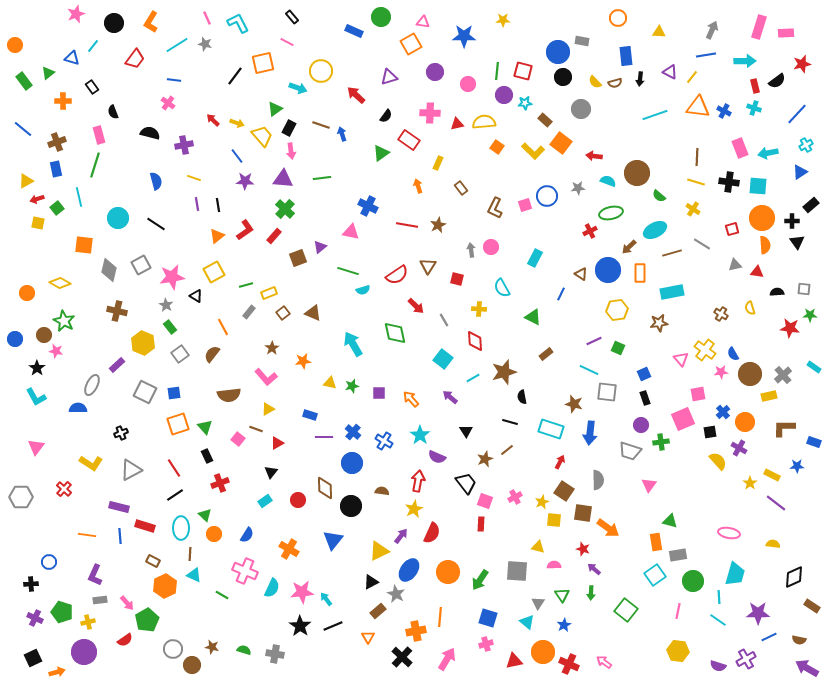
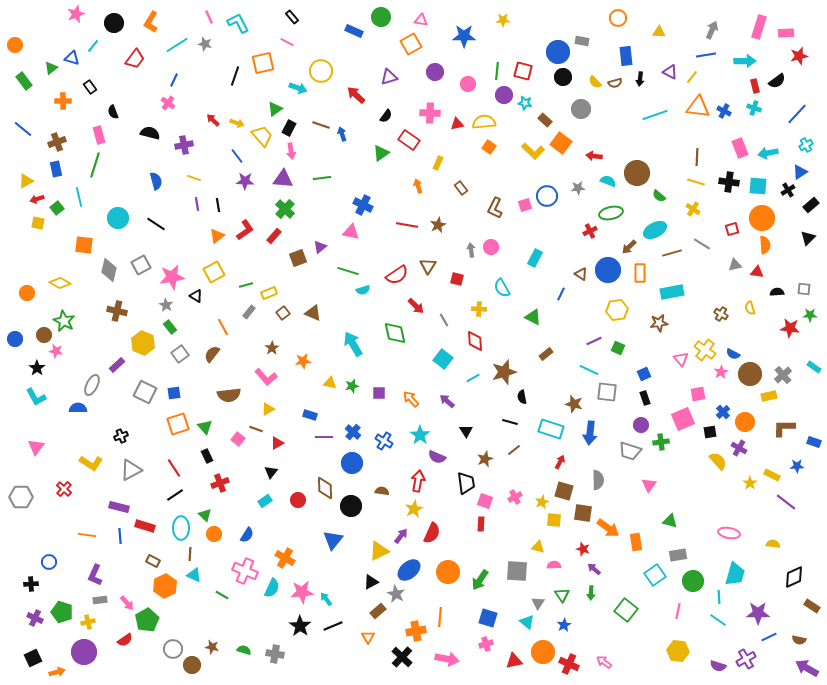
pink line at (207, 18): moved 2 px right, 1 px up
pink triangle at (423, 22): moved 2 px left, 2 px up
red star at (802, 64): moved 3 px left, 8 px up
green triangle at (48, 73): moved 3 px right, 5 px up
black line at (235, 76): rotated 18 degrees counterclockwise
blue line at (174, 80): rotated 72 degrees counterclockwise
black rectangle at (92, 87): moved 2 px left
cyan star at (525, 103): rotated 16 degrees clockwise
orange square at (497, 147): moved 8 px left
blue cross at (368, 206): moved 5 px left, 1 px up
black cross at (792, 221): moved 4 px left, 31 px up; rotated 32 degrees counterclockwise
black triangle at (797, 242): moved 11 px right, 4 px up; rotated 21 degrees clockwise
blue semicircle at (733, 354): rotated 32 degrees counterclockwise
pink star at (721, 372): rotated 24 degrees counterclockwise
purple arrow at (450, 397): moved 3 px left, 4 px down
black cross at (121, 433): moved 3 px down
brown line at (507, 450): moved 7 px right
black trapezoid at (466, 483): rotated 30 degrees clockwise
brown square at (564, 491): rotated 18 degrees counterclockwise
purple line at (776, 503): moved 10 px right, 1 px up
orange rectangle at (656, 542): moved 20 px left
orange cross at (289, 549): moved 4 px left, 9 px down
blue ellipse at (409, 570): rotated 15 degrees clockwise
pink arrow at (447, 659): rotated 70 degrees clockwise
